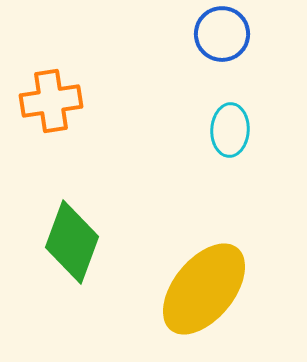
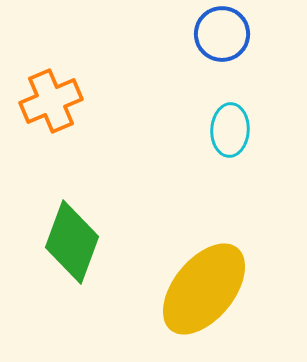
orange cross: rotated 14 degrees counterclockwise
